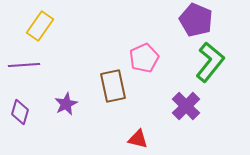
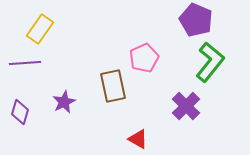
yellow rectangle: moved 3 px down
purple line: moved 1 px right, 2 px up
purple star: moved 2 px left, 2 px up
red triangle: rotated 15 degrees clockwise
